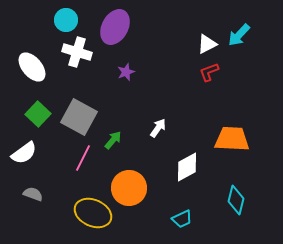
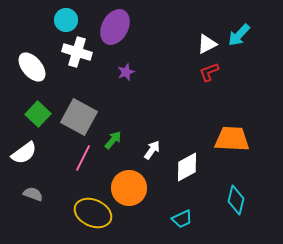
white arrow: moved 6 px left, 22 px down
